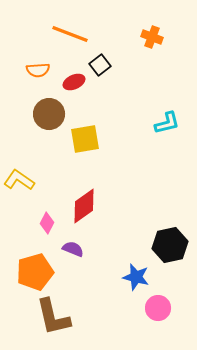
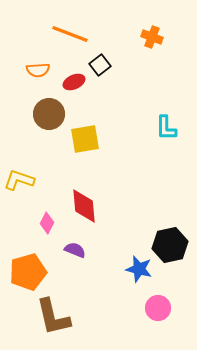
cyan L-shape: moved 1 px left, 5 px down; rotated 104 degrees clockwise
yellow L-shape: rotated 16 degrees counterclockwise
red diamond: rotated 60 degrees counterclockwise
purple semicircle: moved 2 px right, 1 px down
orange pentagon: moved 7 px left
blue star: moved 3 px right, 8 px up
